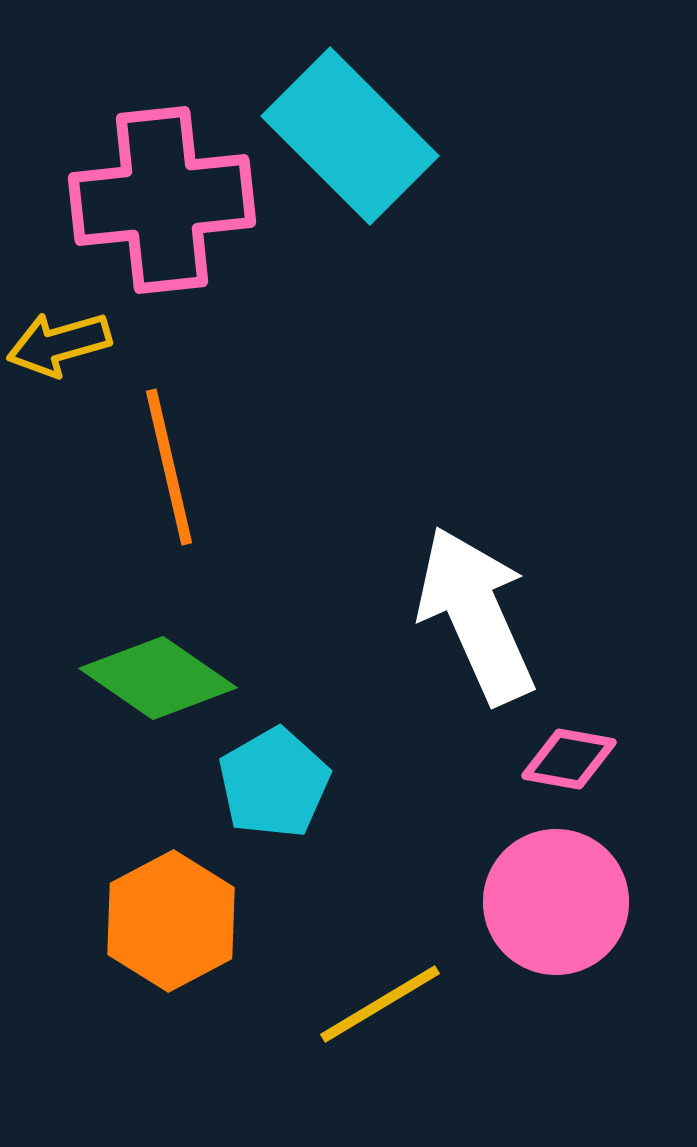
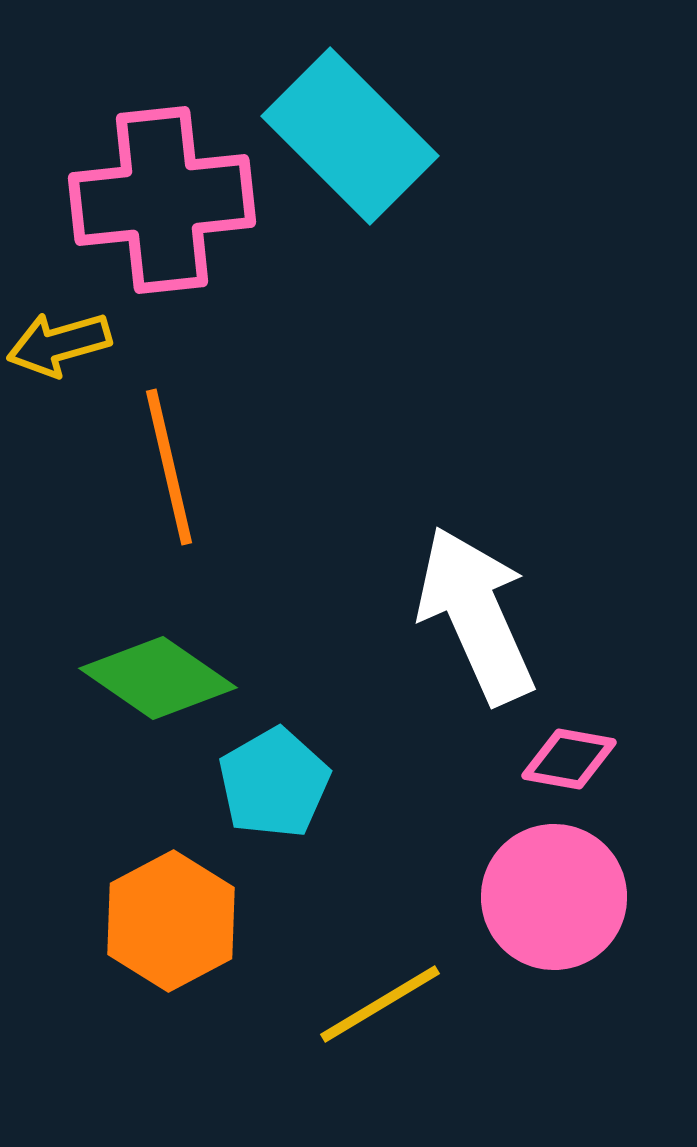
pink circle: moved 2 px left, 5 px up
